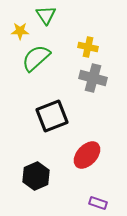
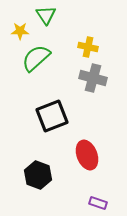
red ellipse: rotated 64 degrees counterclockwise
black hexagon: moved 2 px right, 1 px up; rotated 16 degrees counterclockwise
